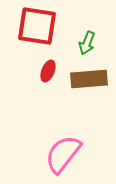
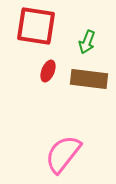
red square: moved 1 px left
green arrow: moved 1 px up
brown rectangle: rotated 12 degrees clockwise
